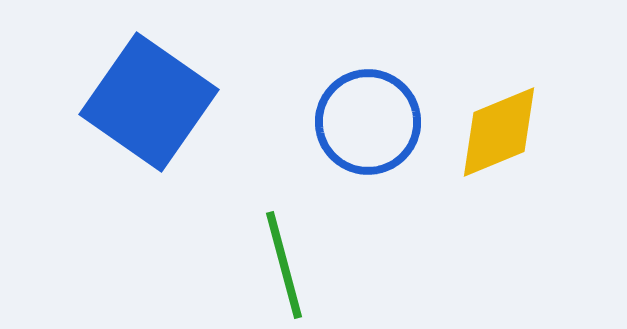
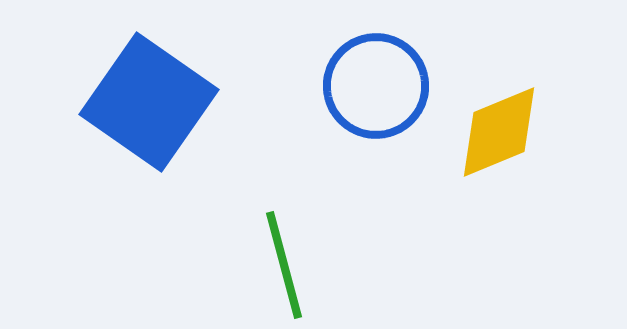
blue circle: moved 8 px right, 36 px up
